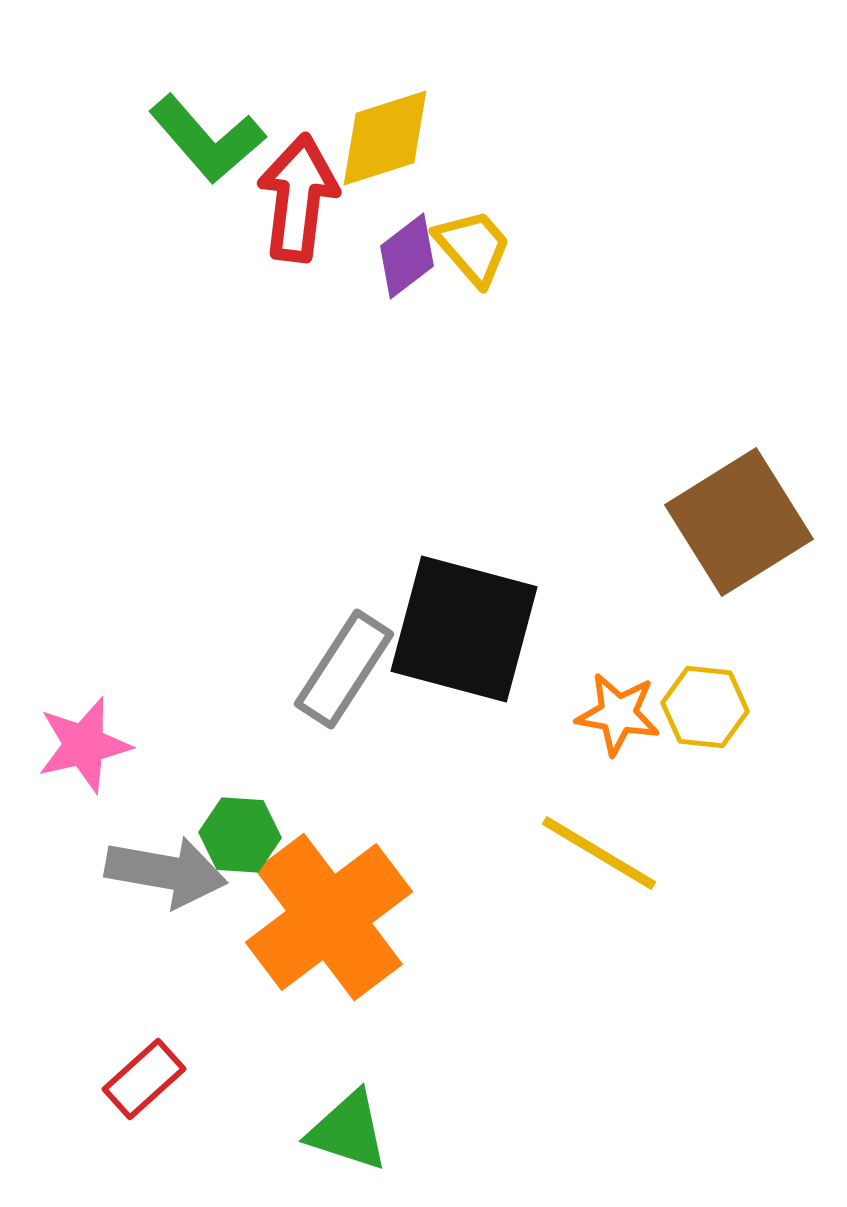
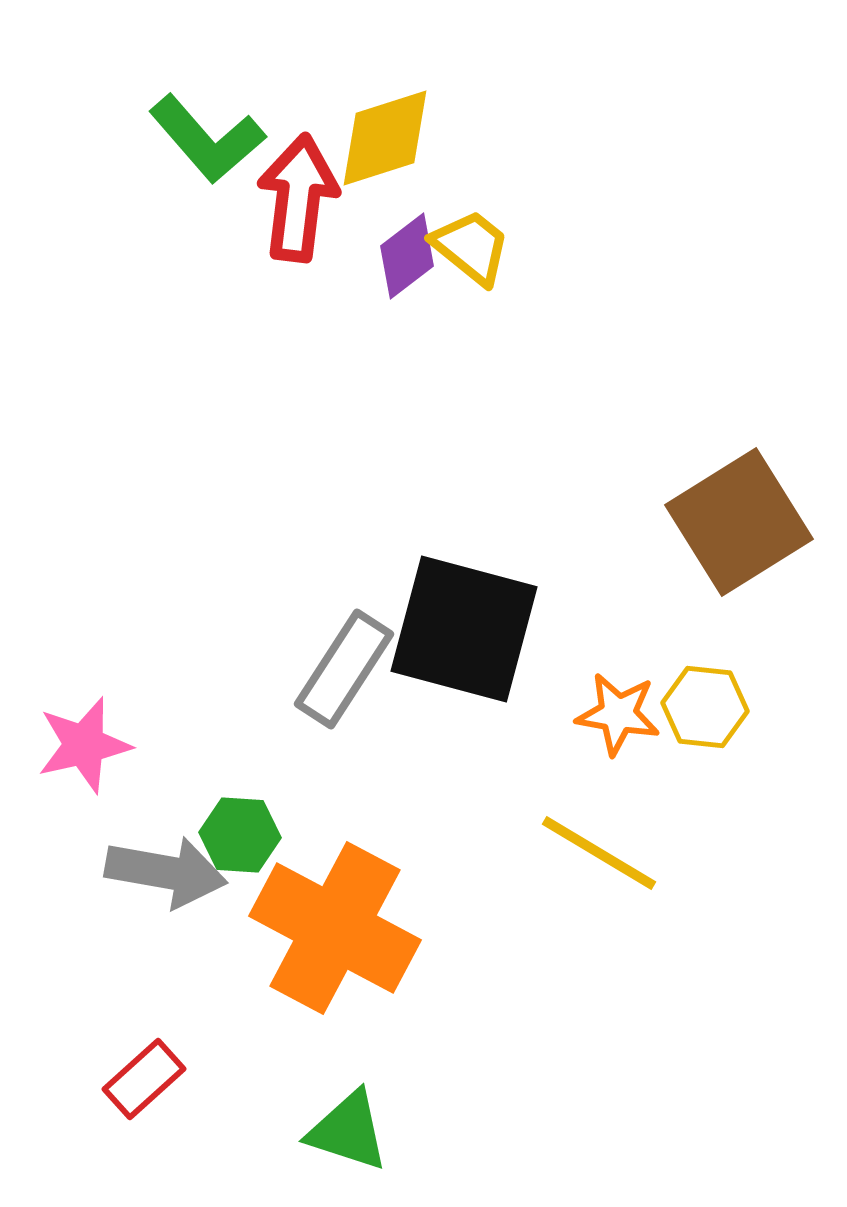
yellow trapezoid: moved 2 px left; rotated 10 degrees counterclockwise
orange cross: moved 6 px right, 11 px down; rotated 25 degrees counterclockwise
